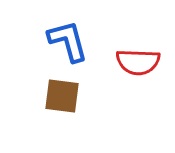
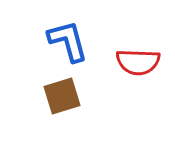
brown square: rotated 24 degrees counterclockwise
